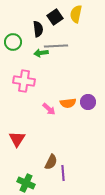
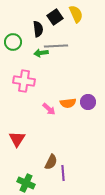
yellow semicircle: rotated 144 degrees clockwise
